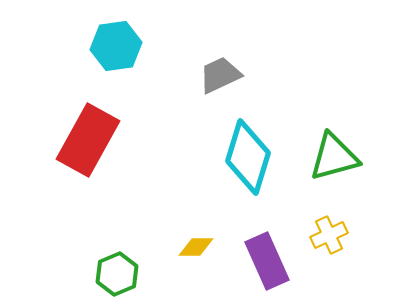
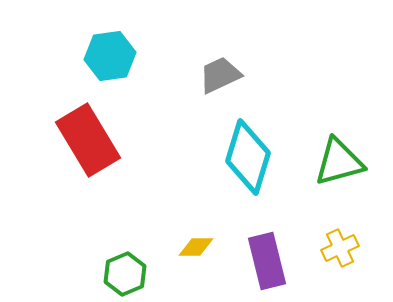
cyan hexagon: moved 6 px left, 10 px down
red rectangle: rotated 60 degrees counterclockwise
green triangle: moved 5 px right, 5 px down
yellow cross: moved 11 px right, 13 px down
purple rectangle: rotated 10 degrees clockwise
green hexagon: moved 8 px right
